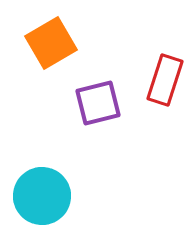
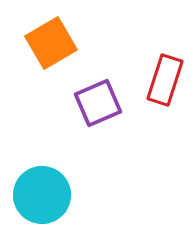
purple square: rotated 9 degrees counterclockwise
cyan circle: moved 1 px up
